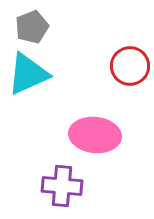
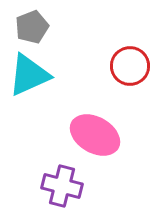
cyan triangle: moved 1 px right, 1 px down
pink ellipse: rotated 24 degrees clockwise
purple cross: rotated 9 degrees clockwise
